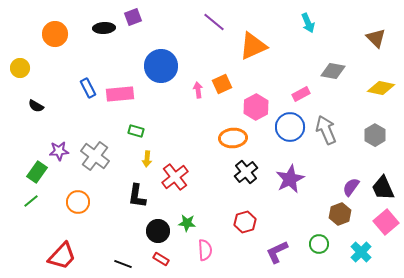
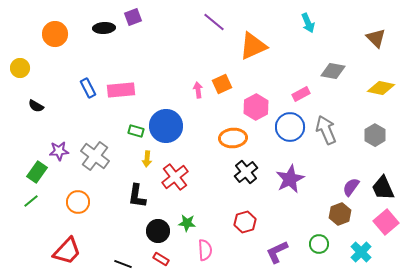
blue circle at (161, 66): moved 5 px right, 60 px down
pink rectangle at (120, 94): moved 1 px right, 4 px up
red trapezoid at (62, 256): moved 5 px right, 5 px up
